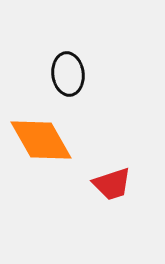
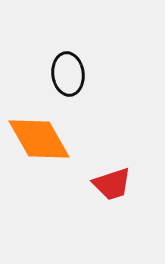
orange diamond: moved 2 px left, 1 px up
